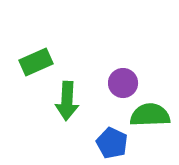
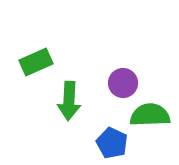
green arrow: moved 2 px right
